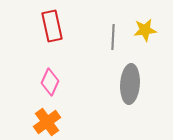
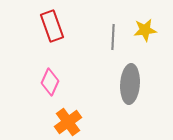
red rectangle: rotated 8 degrees counterclockwise
orange cross: moved 21 px right
